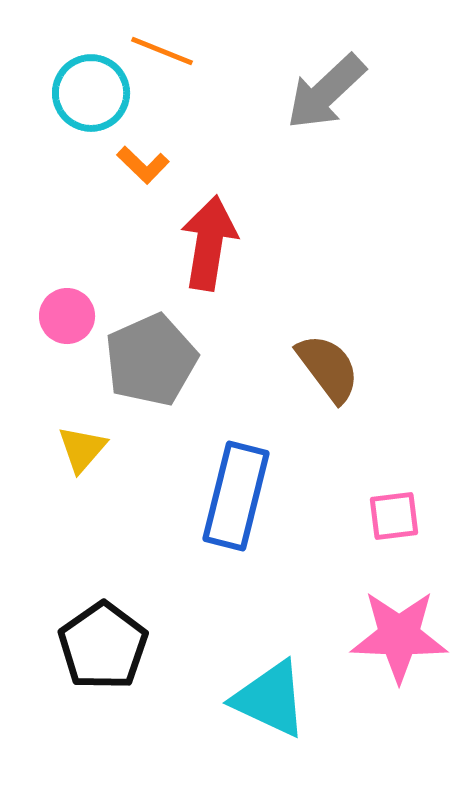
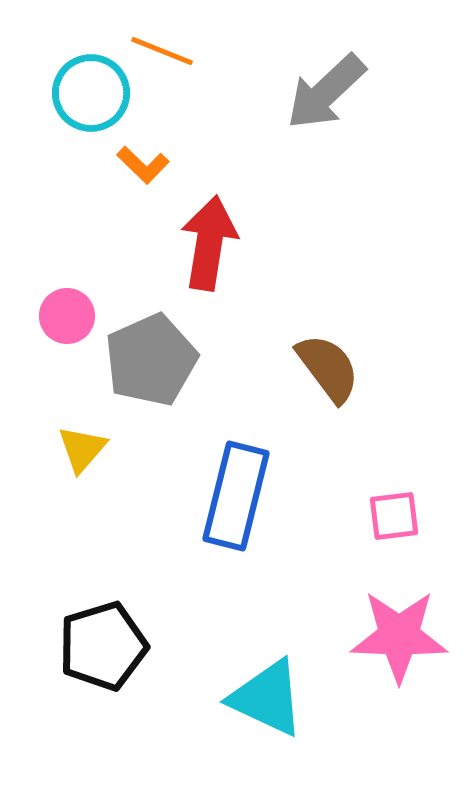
black pentagon: rotated 18 degrees clockwise
cyan triangle: moved 3 px left, 1 px up
